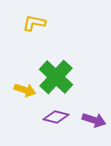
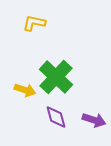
purple diamond: rotated 60 degrees clockwise
